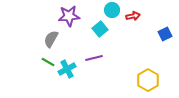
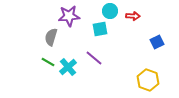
cyan circle: moved 2 px left, 1 px down
red arrow: rotated 16 degrees clockwise
cyan square: rotated 28 degrees clockwise
blue square: moved 8 px left, 8 px down
gray semicircle: moved 2 px up; rotated 12 degrees counterclockwise
purple line: rotated 54 degrees clockwise
cyan cross: moved 1 px right, 2 px up; rotated 12 degrees counterclockwise
yellow hexagon: rotated 10 degrees counterclockwise
